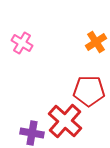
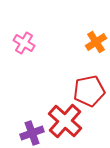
pink cross: moved 2 px right
red pentagon: rotated 12 degrees counterclockwise
purple cross: rotated 30 degrees counterclockwise
